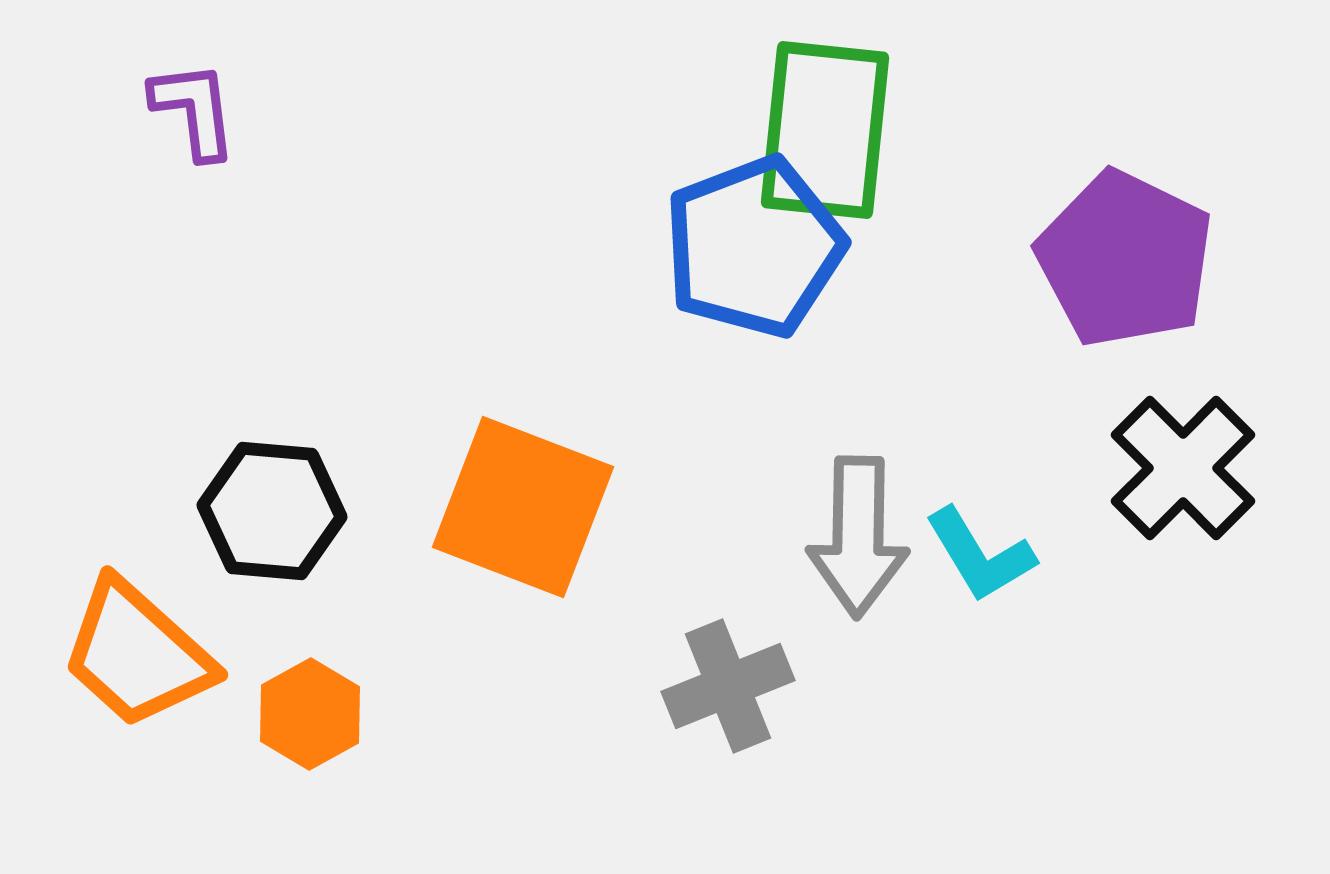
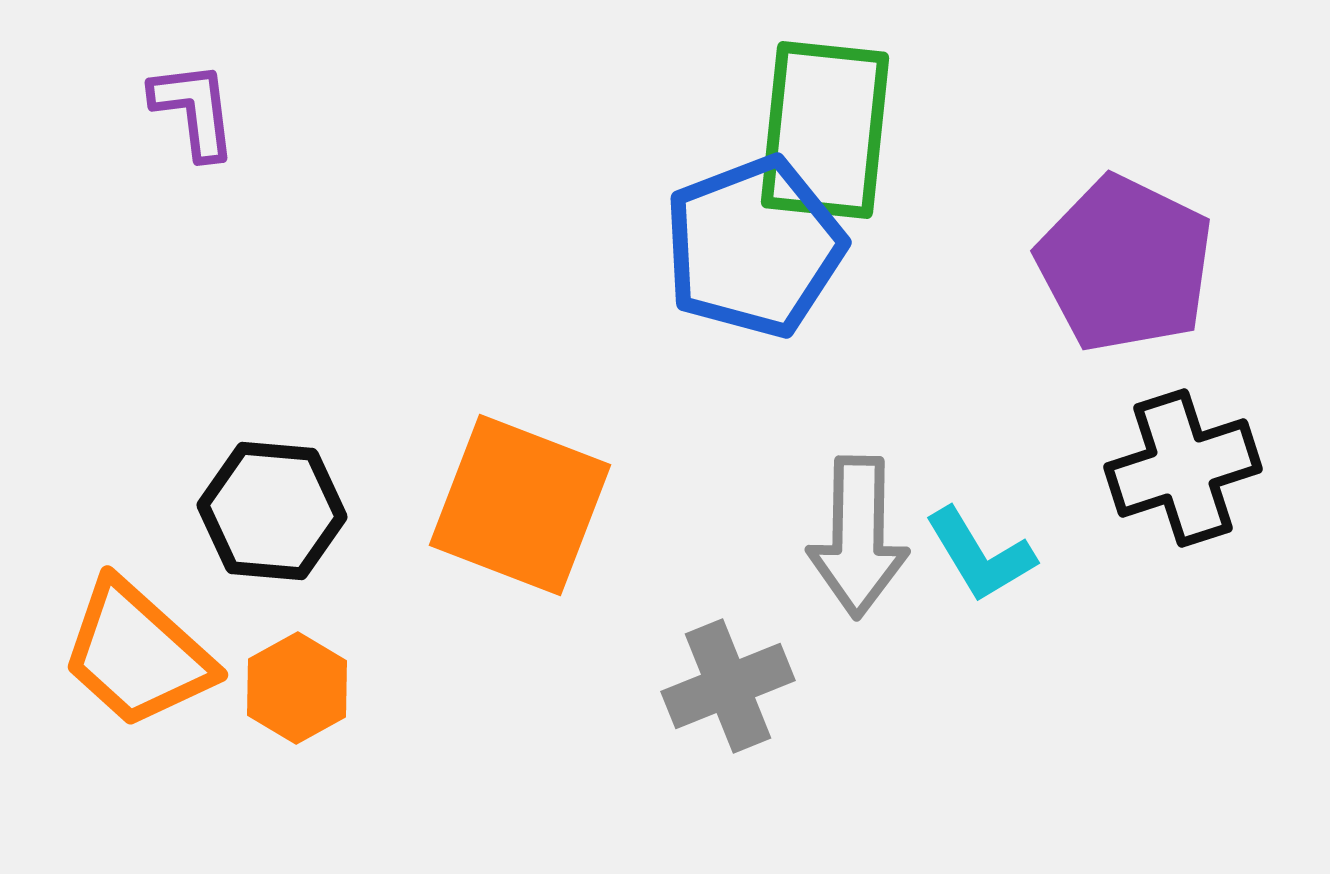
purple pentagon: moved 5 px down
black cross: rotated 27 degrees clockwise
orange square: moved 3 px left, 2 px up
orange hexagon: moved 13 px left, 26 px up
